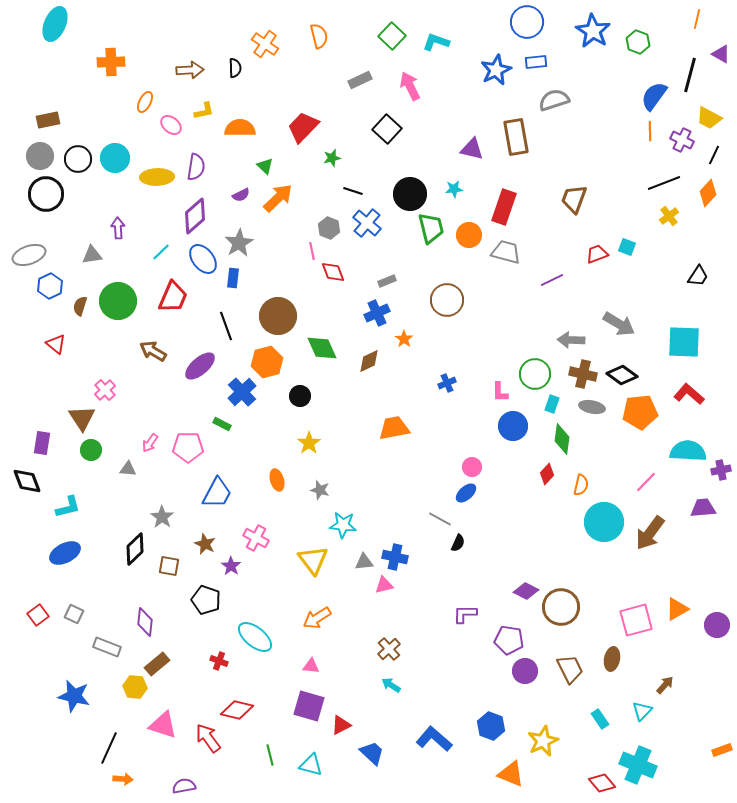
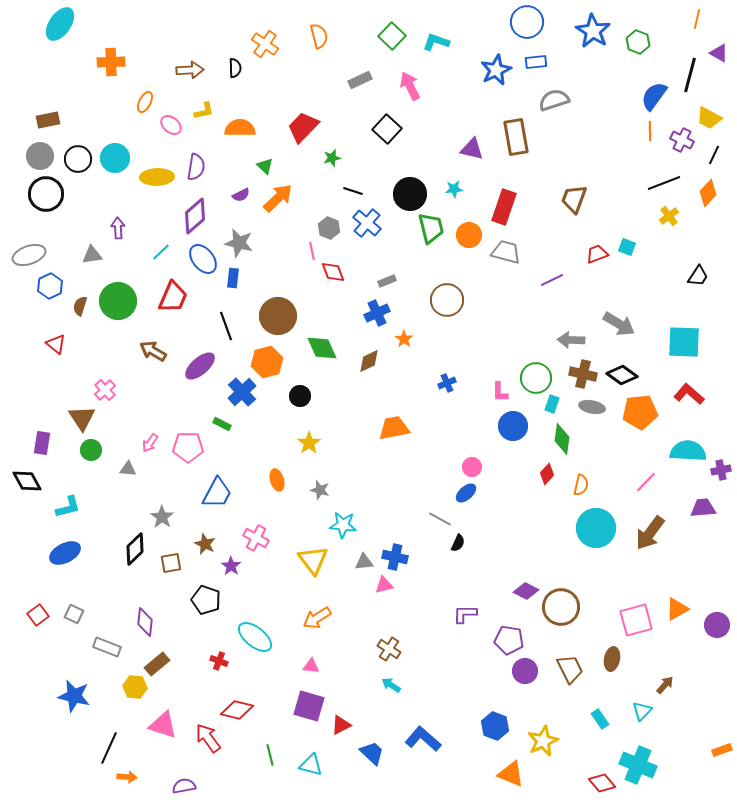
cyan ellipse at (55, 24): moved 5 px right; rotated 12 degrees clockwise
purple triangle at (721, 54): moved 2 px left, 1 px up
gray star at (239, 243): rotated 28 degrees counterclockwise
green circle at (535, 374): moved 1 px right, 4 px down
black diamond at (27, 481): rotated 8 degrees counterclockwise
cyan circle at (604, 522): moved 8 px left, 6 px down
brown square at (169, 566): moved 2 px right, 3 px up; rotated 20 degrees counterclockwise
brown cross at (389, 649): rotated 15 degrees counterclockwise
blue hexagon at (491, 726): moved 4 px right
blue L-shape at (434, 739): moved 11 px left
orange arrow at (123, 779): moved 4 px right, 2 px up
